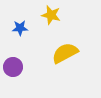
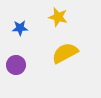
yellow star: moved 7 px right, 2 px down
purple circle: moved 3 px right, 2 px up
